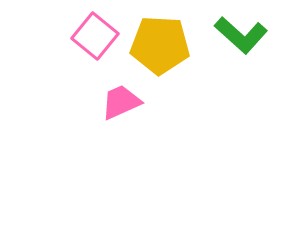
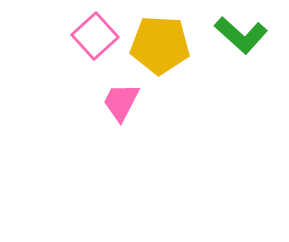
pink square: rotated 9 degrees clockwise
pink trapezoid: rotated 39 degrees counterclockwise
